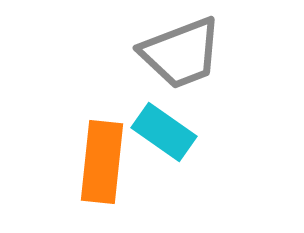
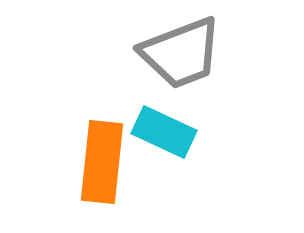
cyan rectangle: rotated 10 degrees counterclockwise
